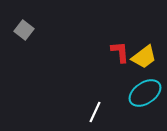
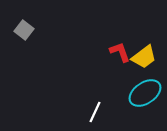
red L-shape: rotated 15 degrees counterclockwise
